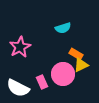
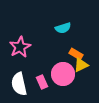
white semicircle: moved 1 px right, 4 px up; rotated 50 degrees clockwise
